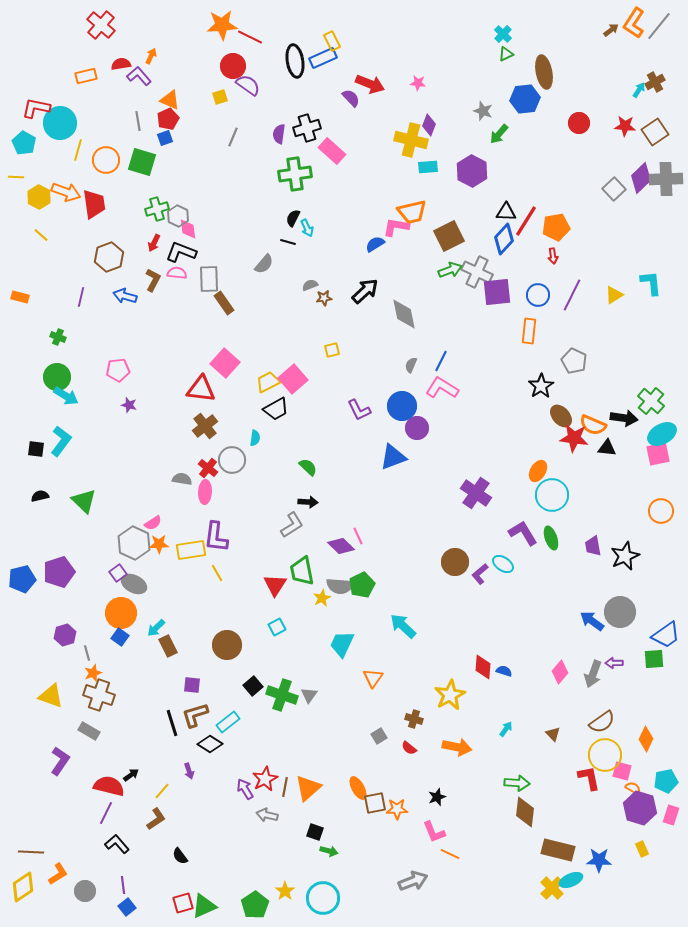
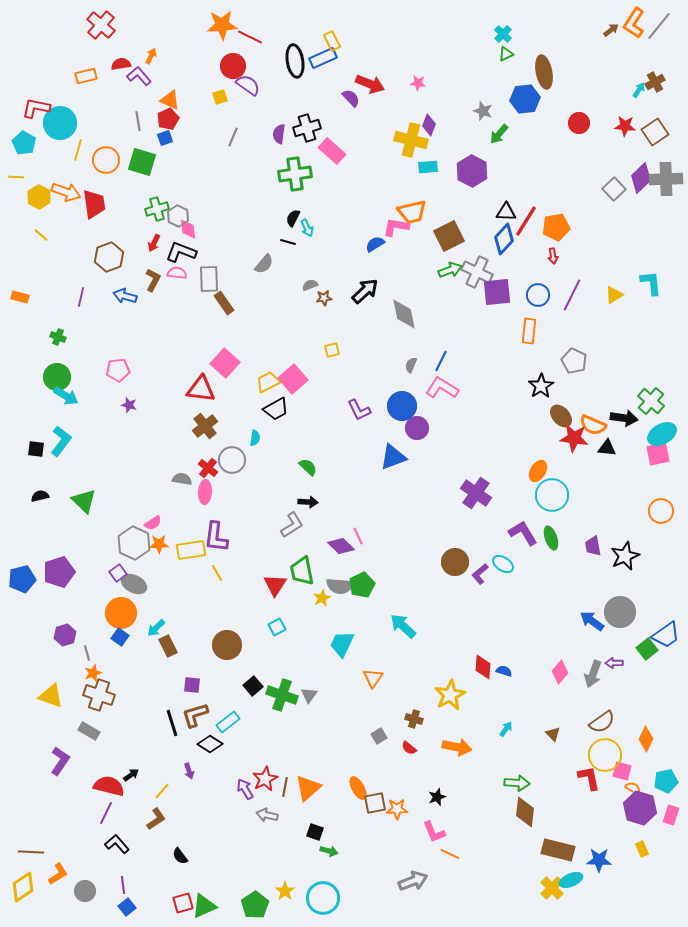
green square at (654, 659): moved 7 px left, 10 px up; rotated 35 degrees counterclockwise
